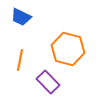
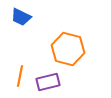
orange line: moved 16 px down
purple rectangle: rotated 60 degrees counterclockwise
